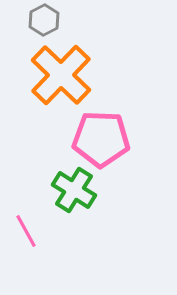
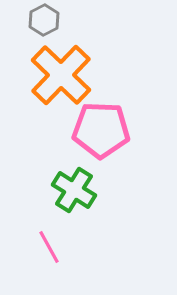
pink pentagon: moved 9 px up
pink line: moved 23 px right, 16 px down
